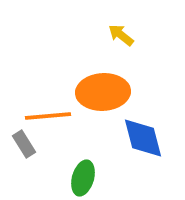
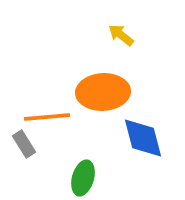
orange line: moved 1 px left, 1 px down
